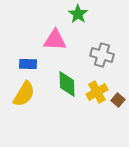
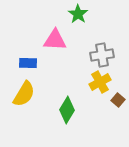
gray cross: rotated 25 degrees counterclockwise
blue rectangle: moved 1 px up
green diamond: moved 26 px down; rotated 32 degrees clockwise
yellow cross: moved 3 px right, 10 px up
